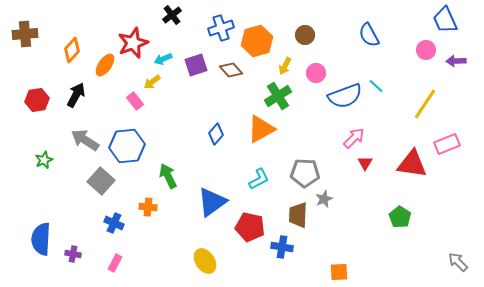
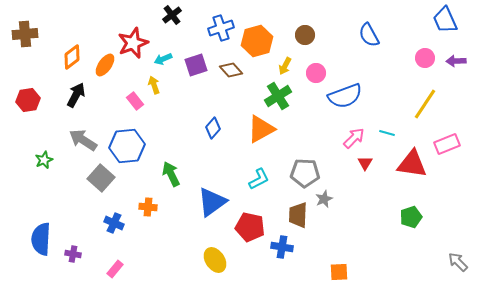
orange diamond at (72, 50): moved 7 px down; rotated 10 degrees clockwise
pink circle at (426, 50): moved 1 px left, 8 px down
yellow arrow at (152, 82): moved 2 px right, 3 px down; rotated 108 degrees clockwise
cyan line at (376, 86): moved 11 px right, 47 px down; rotated 28 degrees counterclockwise
red hexagon at (37, 100): moved 9 px left
blue diamond at (216, 134): moved 3 px left, 6 px up
gray arrow at (85, 140): moved 2 px left
green arrow at (168, 176): moved 3 px right, 2 px up
gray square at (101, 181): moved 3 px up
green pentagon at (400, 217): moved 11 px right; rotated 20 degrees clockwise
yellow ellipse at (205, 261): moved 10 px right, 1 px up
pink rectangle at (115, 263): moved 6 px down; rotated 12 degrees clockwise
